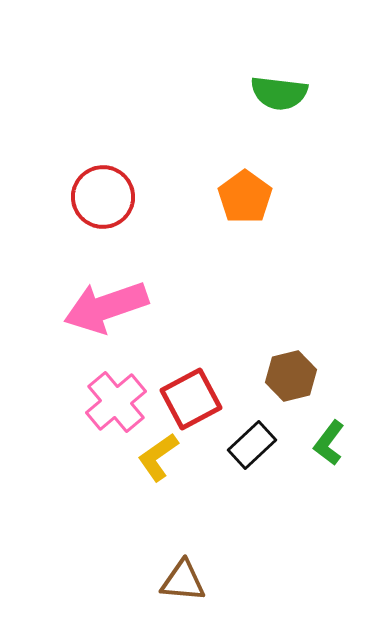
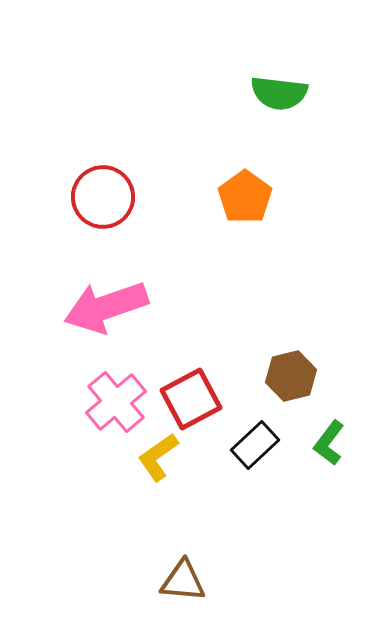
black rectangle: moved 3 px right
